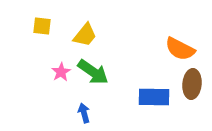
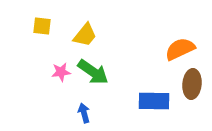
orange semicircle: rotated 128 degrees clockwise
pink star: rotated 24 degrees clockwise
blue rectangle: moved 4 px down
